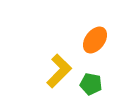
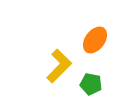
yellow L-shape: moved 5 px up
